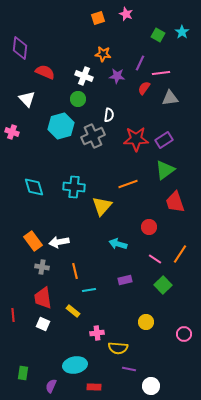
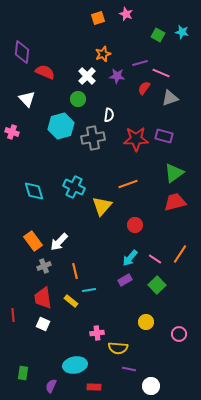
cyan star at (182, 32): rotated 24 degrees counterclockwise
purple diamond at (20, 48): moved 2 px right, 4 px down
orange star at (103, 54): rotated 28 degrees counterclockwise
purple line at (140, 63): rotated 49 degrees clockwise
pink line at (161, 73): rotated 30 degrees clockwise
white cross at (84, 76): moved 3 px right; rotated 24 degrees clockwise
gray triangle at (170, 98): rotated 12 degrees counterclockwise
gray cross at (93, 136): moved 2 px down; rotated 15 degrees clockwise
purple rectangle at (164, 140): moved 4 px up; rotated 48 degrees clockwise
green triangle at (165, 170): moved 9 px right, 3 px down
cyan diamond at (34, 187): moved 4 px down
cyan cross at (74, 187): rotated 20 degrees clockwise
red trapezoid at (175, 202): rotated 95 degrees clockwise
red circle at (149, 227): moved 14 px left, 2 px up
white arrow at (59, 242): rotated 36 degrees counterclockwise
cyan arrow at (118, 244): moved 12 px right, 14 px down; rotated 66 degrees counterclockwise
gray cross at (42, 267): moved 2 px right, 1 px up; rotated 32 degrees counterclockwise
purple rectangle at (125, 280): rotated 16 degrees counterclockwise
green square at (163, 285): moved 6 px left
yellow rectangle at (73, 311): moved 2 px left, 10 px up
pink circle at (184, 334): moved 5 px left
